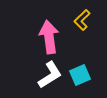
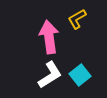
yellow L-shape: moved 5 px left, 1 px up; rotated 15 degrees clockwise
cyan square: rotated 15 degrees counterclockwise
